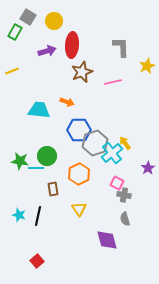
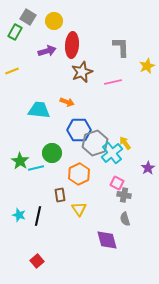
green circle: moved 5 px right, 3 px up
green star: rotated 24 degrees clockwise
cyan line: rotated 14 degrees counterclockwise
brown rectangle: moved 7 px right, 6 px down
